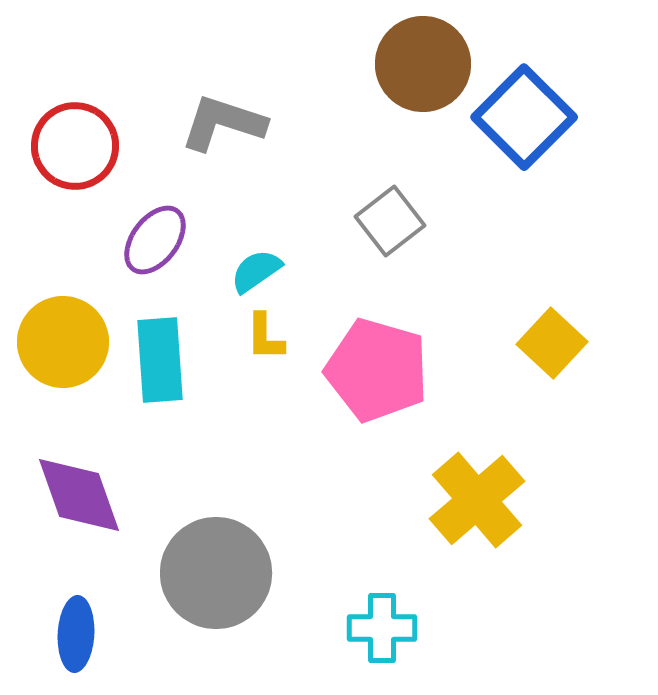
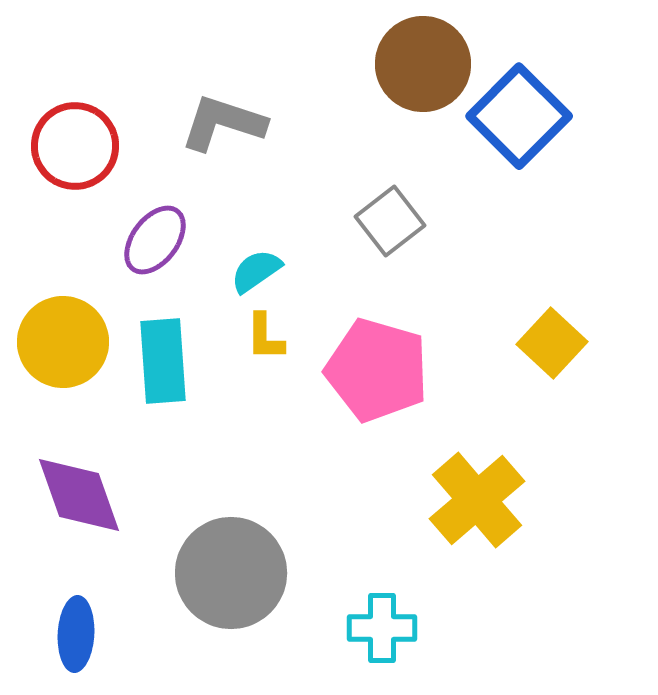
blue square: moved 5 px left, 1 px up
cyan rectangle: moved 3 px right, 1 px down
gray circle: moved 15 px right
